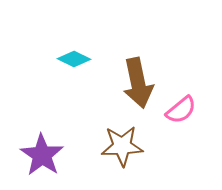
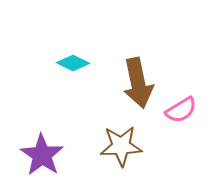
cyan diamond: moved 1 px left, 4 px down
pink semicircle: rotated 8 degrees clockwise
brown star: moved 1 px left
